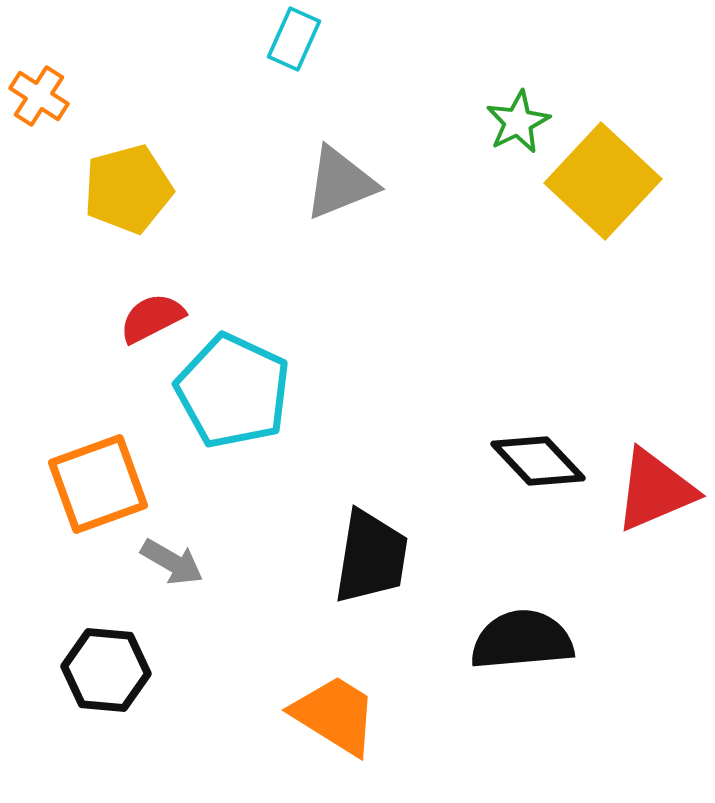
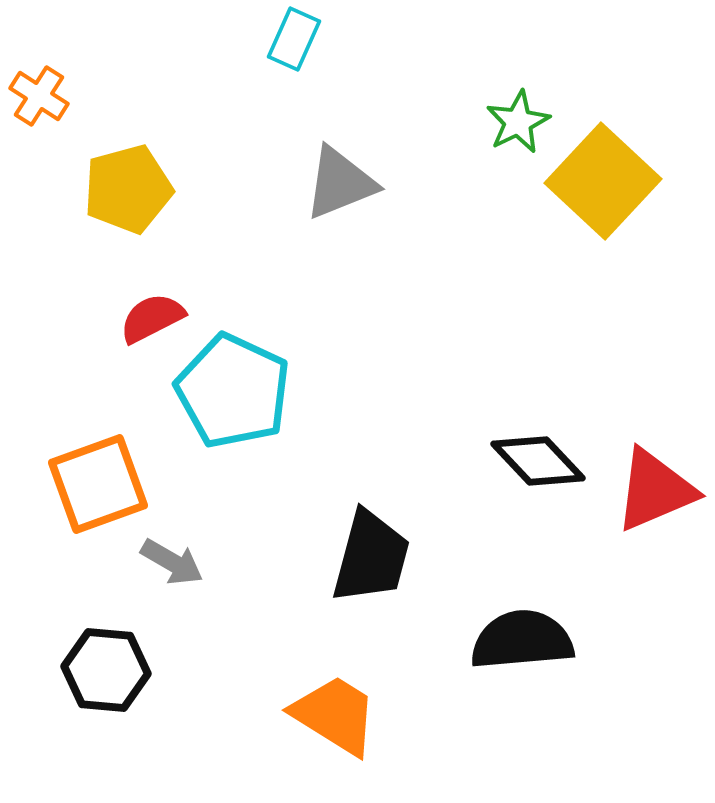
black trapezoid: rotated 6 degrees clockwise
